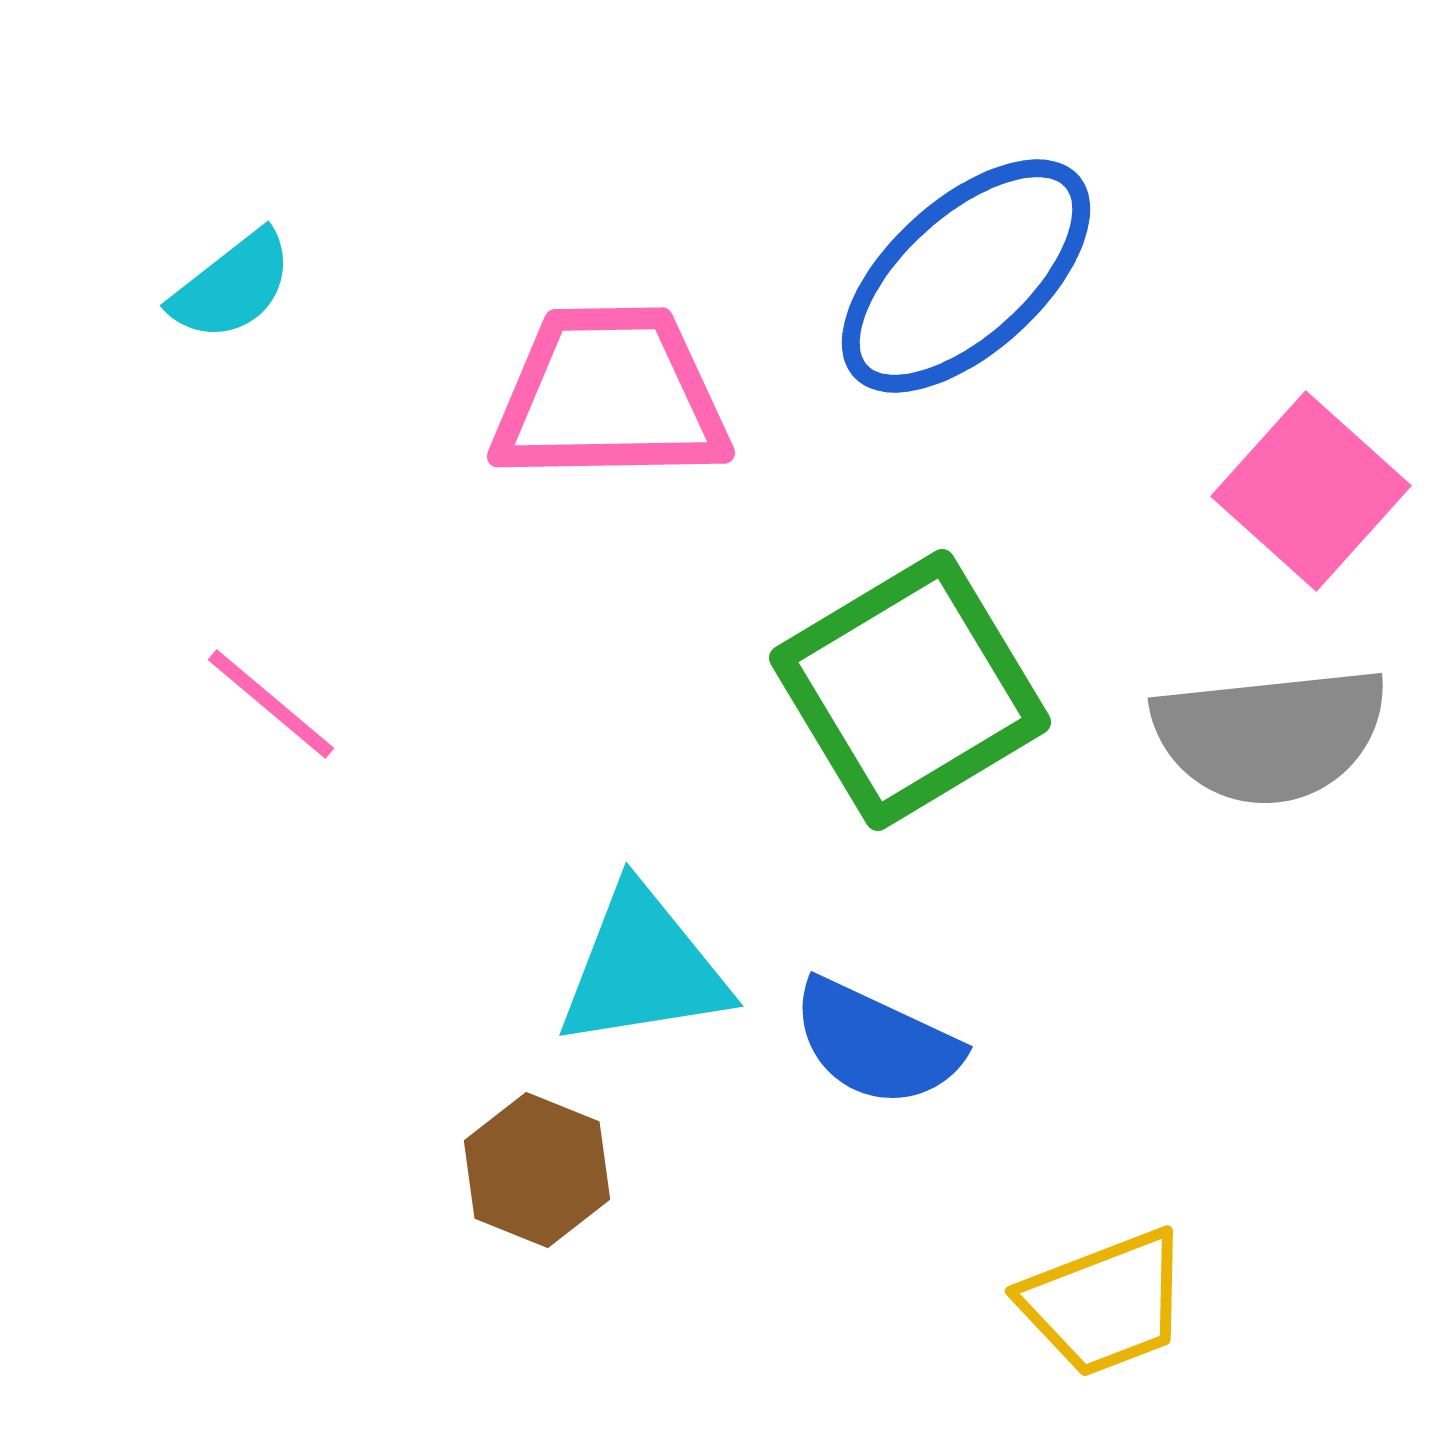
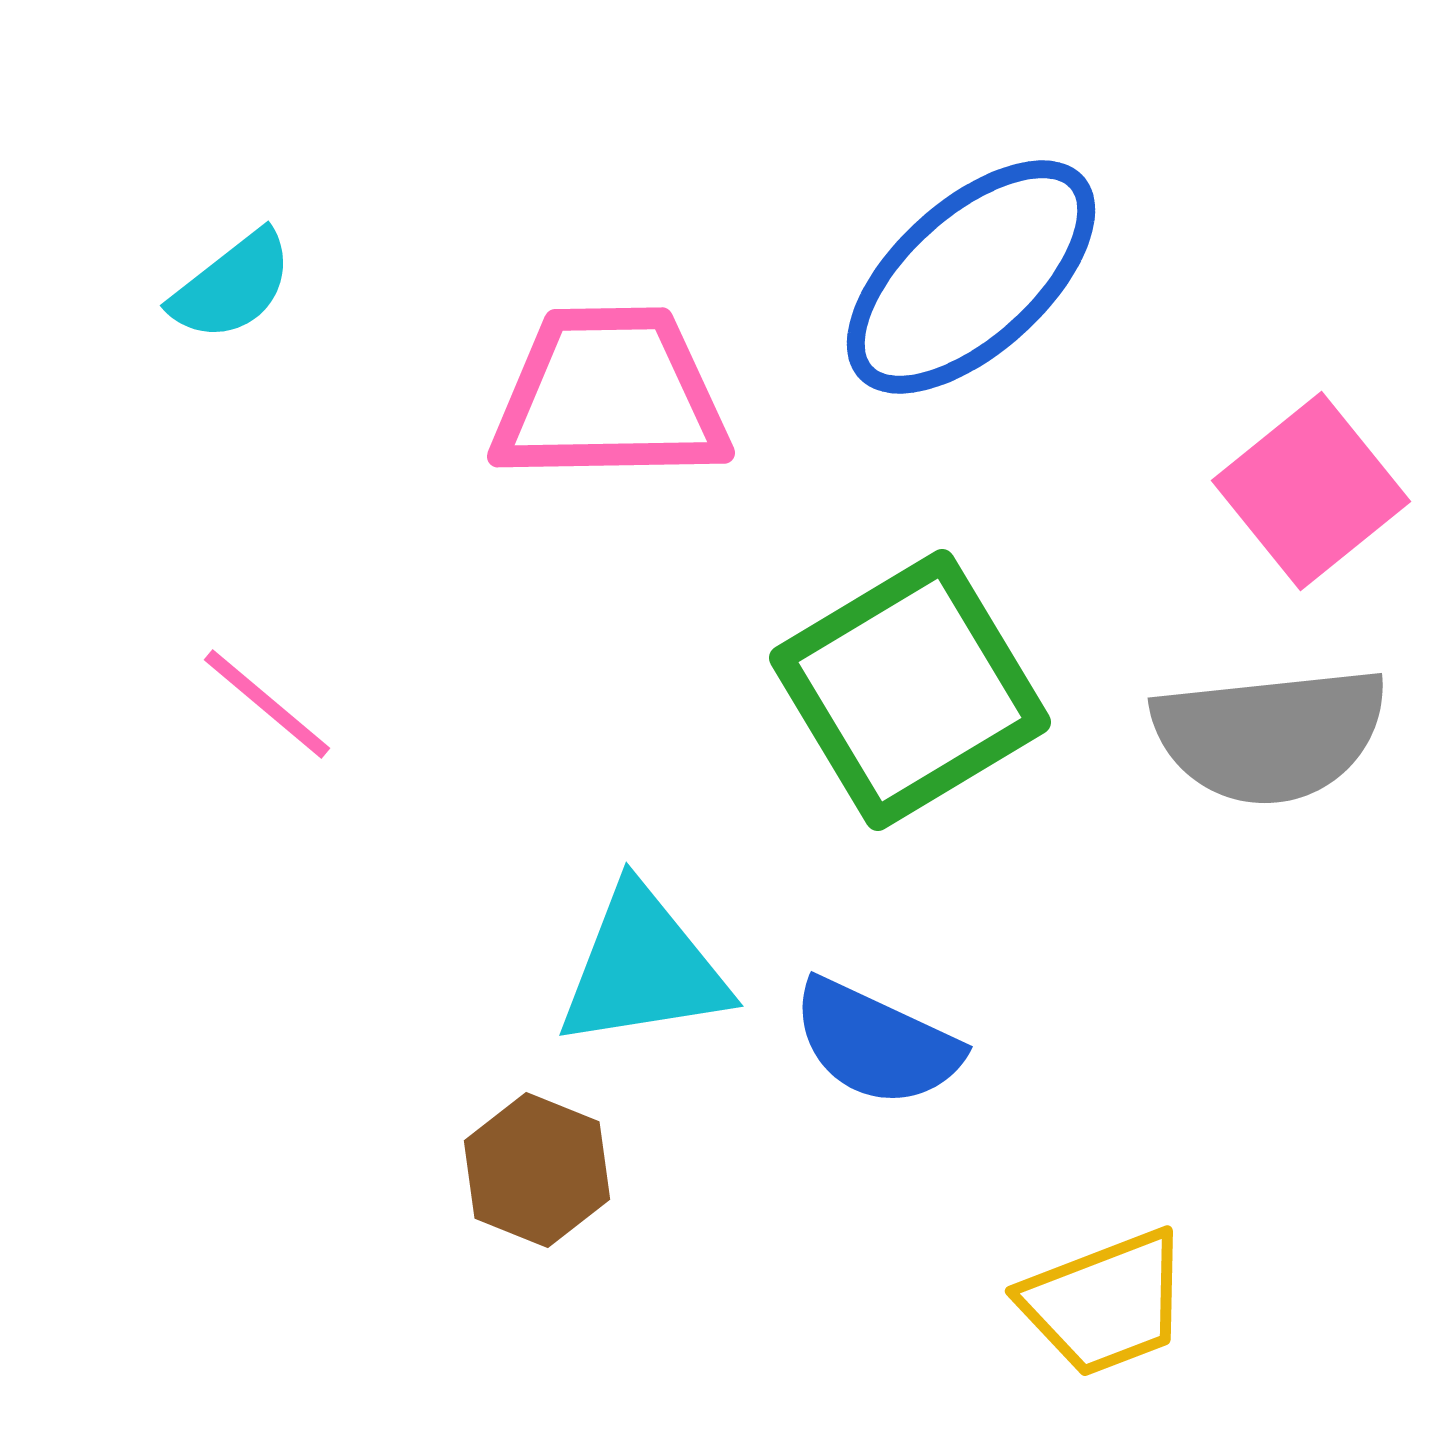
blue ellipse: moved 5 px right, 1 px down
pink square: rotated 9 degrees clockwise
pink line: moved 4 px left
